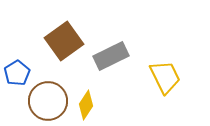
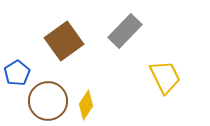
gray rectangle: moved 14 px right, 25 px up; rotated 20 degrees counterclockwise
